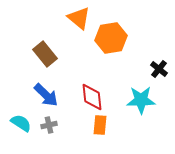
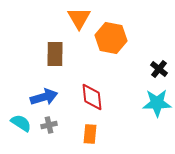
orange triangle: rotated 20 degrees clockwise
orange hexagon: rotated 20 degrees clockwise
brown rectangle: moved 10 px right; rotated 40 degrees clockwise
blue arrow: moved 2 px left, 2 px down; rotated 60 degrees counterclockwise
cyan star: moved 16 px right, 3 px down
orange rectangle: moved 10 px left, 9 px down
